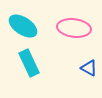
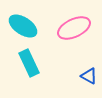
pink ellipse: rotated 32 degrees counterclockwise
blue triangle: moved 8 px down
